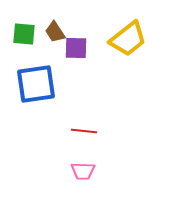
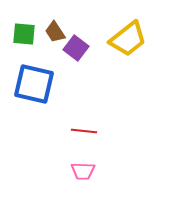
purple square: rotated 35 degrees clockwise
blue square: moved 2 px left; rotated 21 degrees clockwise
